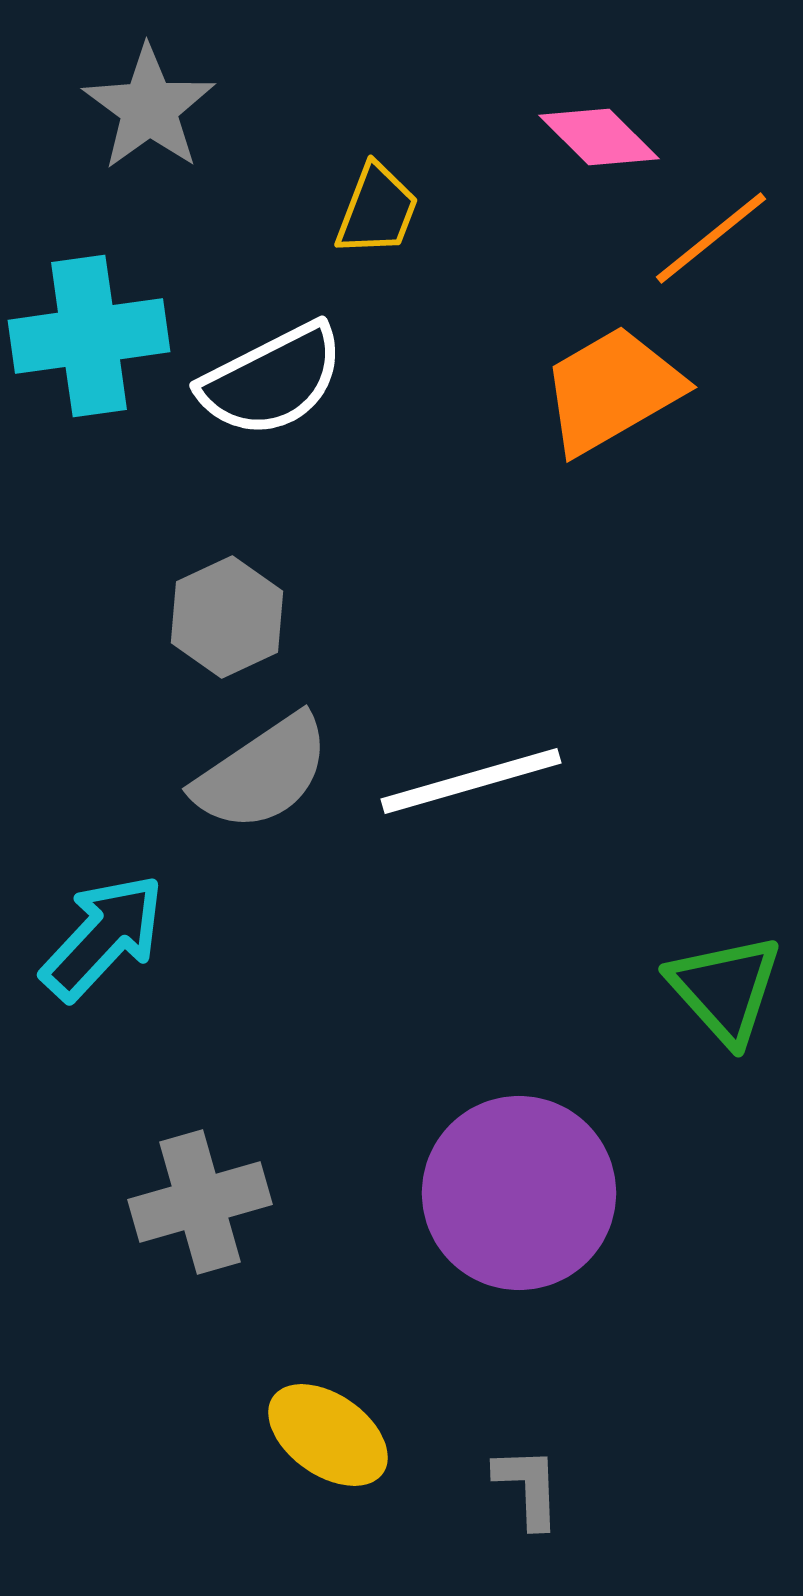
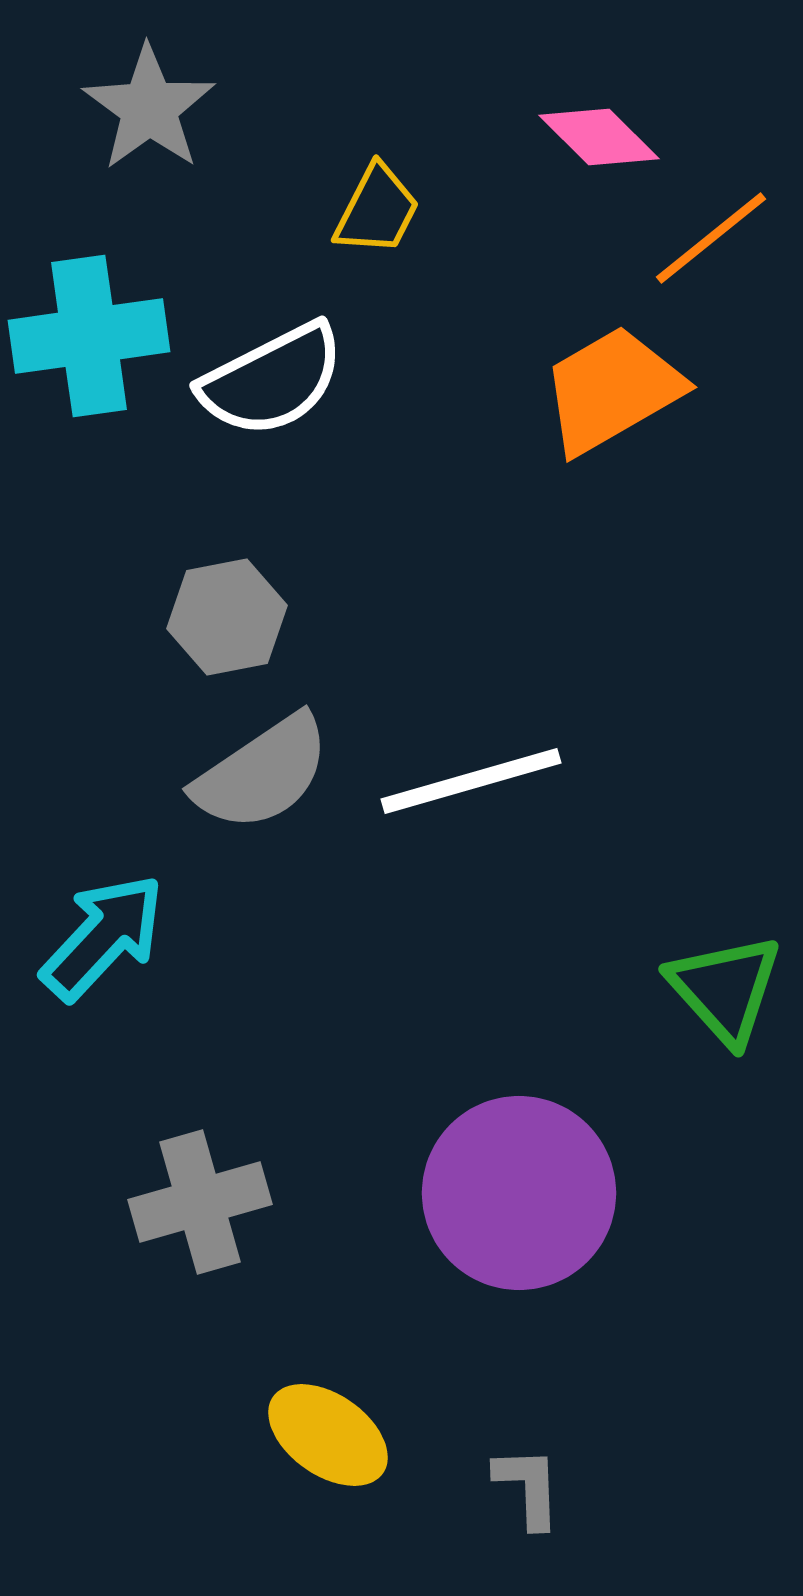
yellow trapezoid: rotated 6 degrees clockwise
gray hexagon: rotated 14 degrees clockwise
